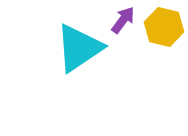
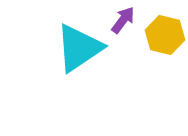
yellow hexagon: moved 1 px right, 8 px down
